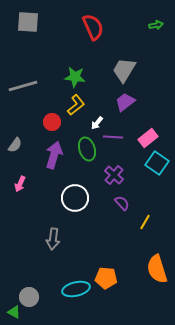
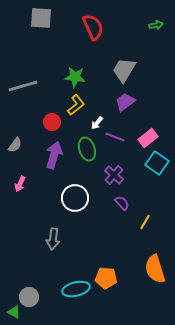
gray square: moved 13 px right, 4 px up
purple line: moved 2 px right; rotated 18 degrees clockwise
orange semicircle: moved 2 px left
